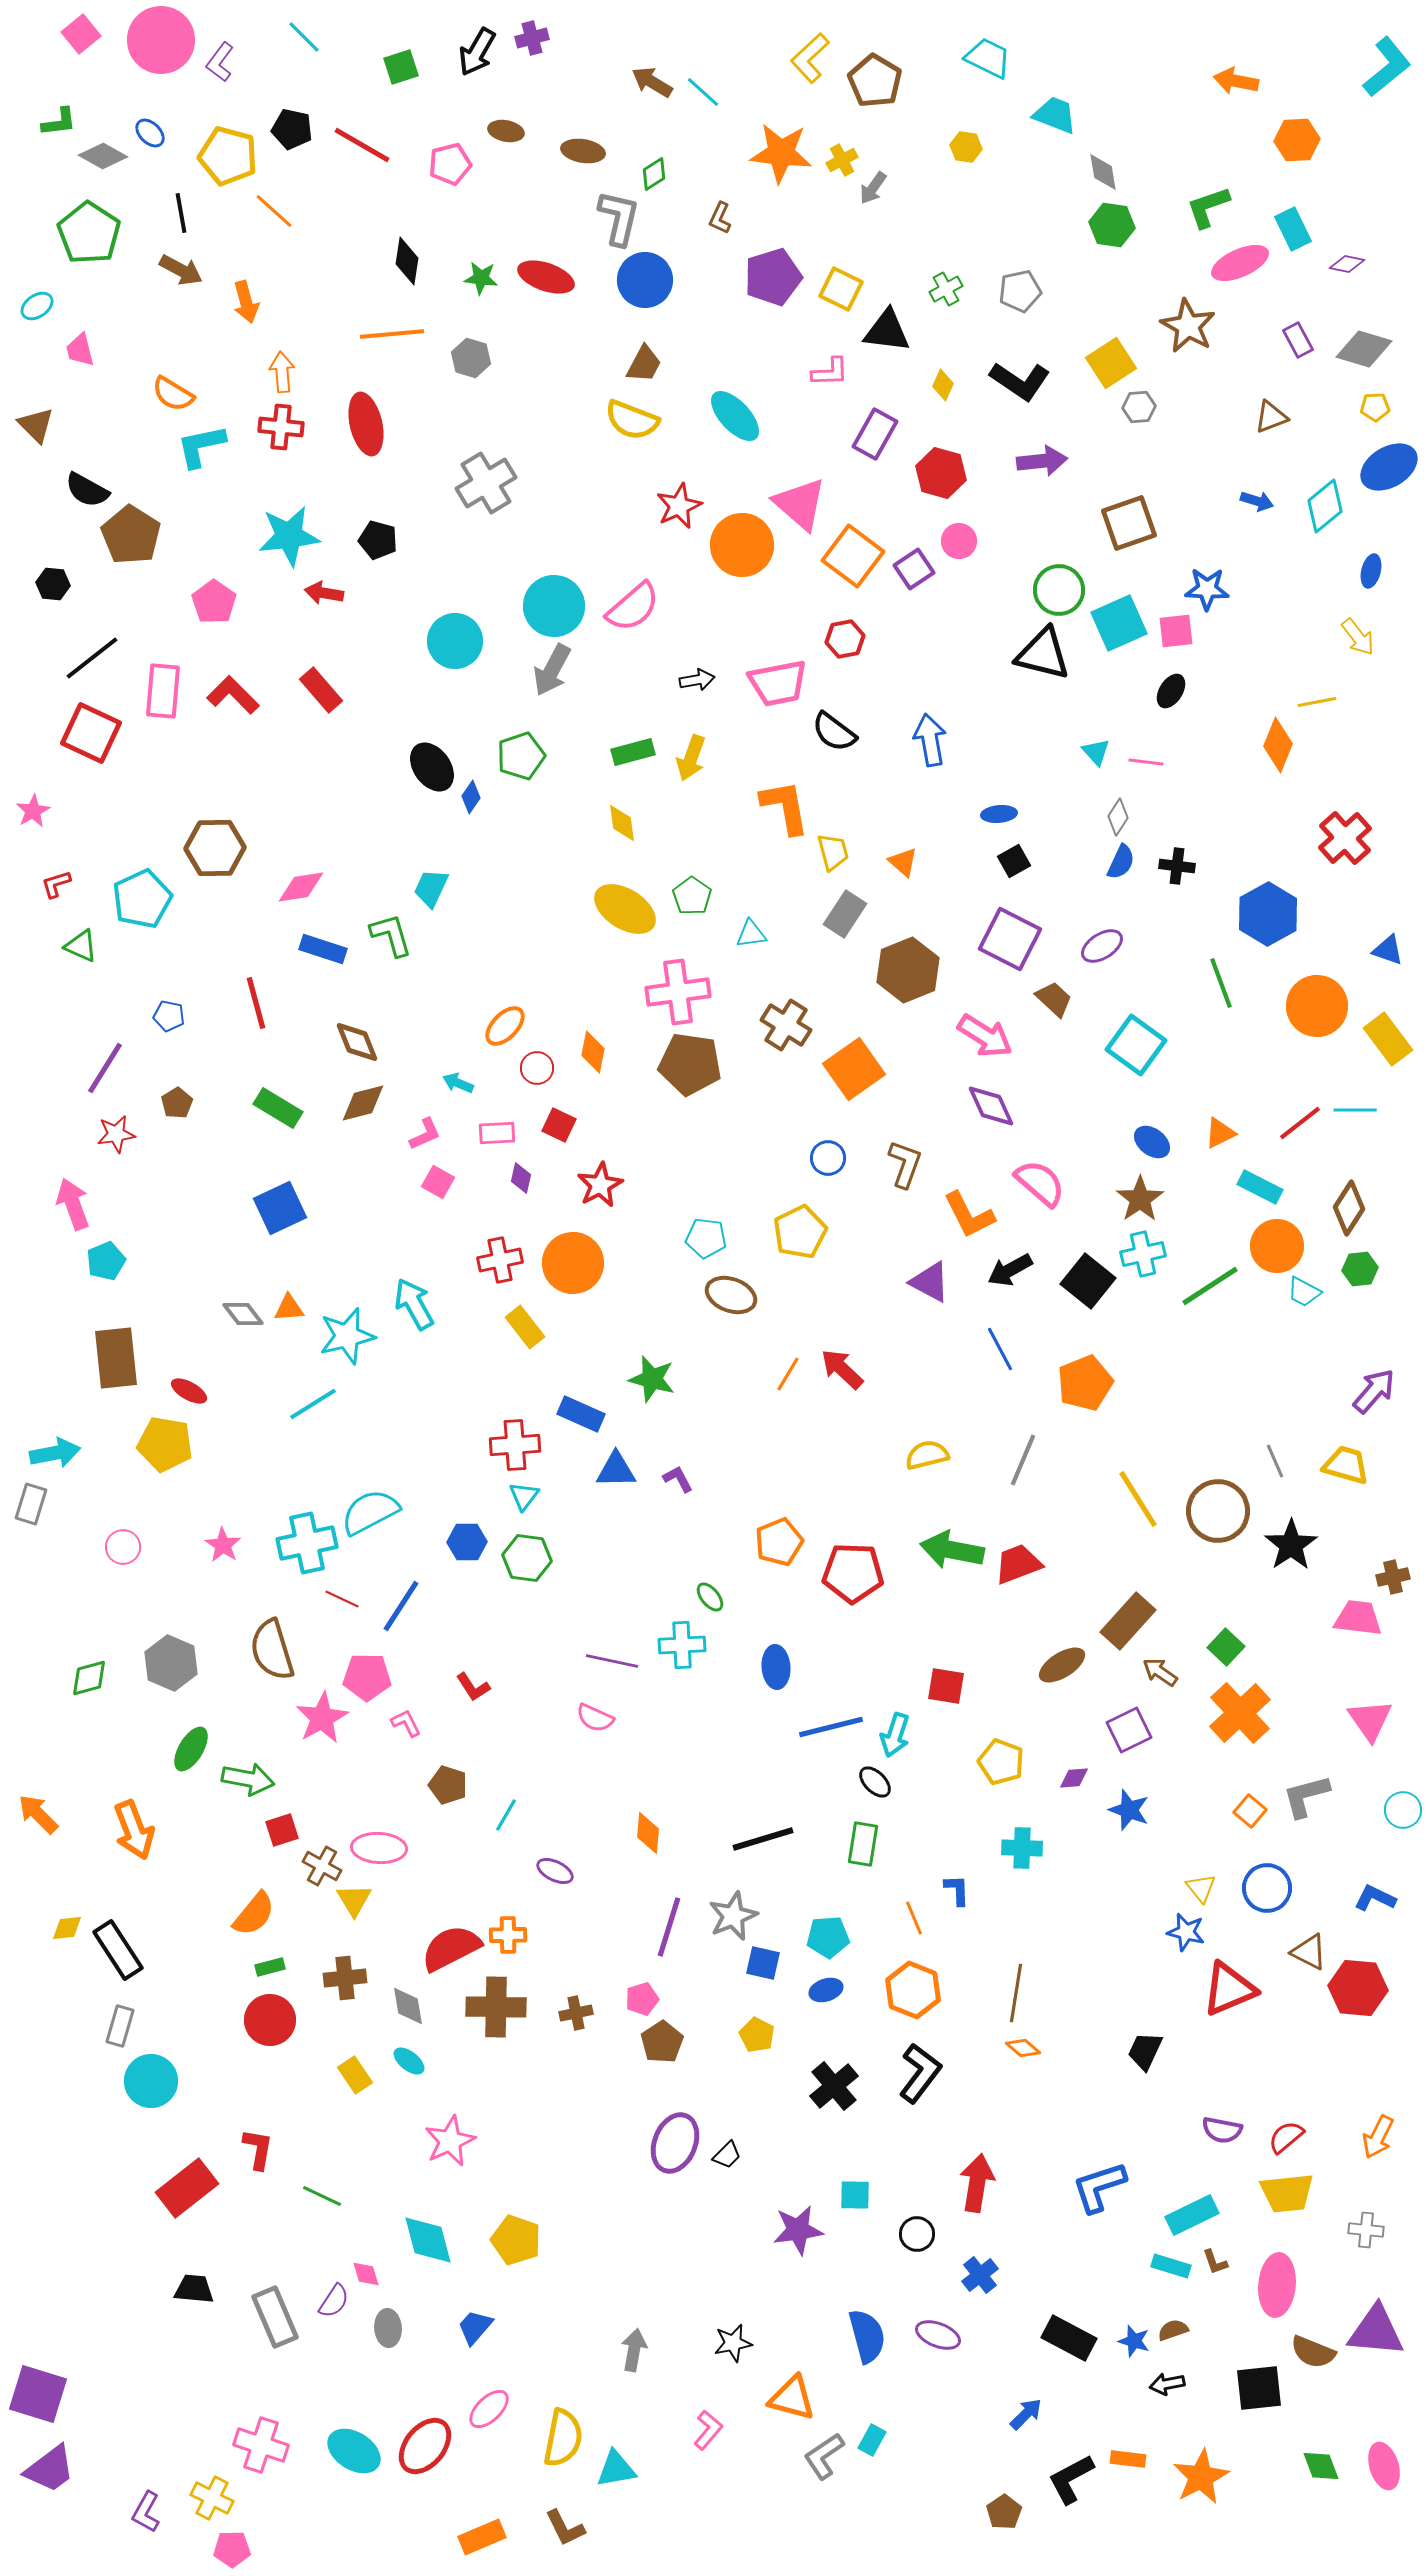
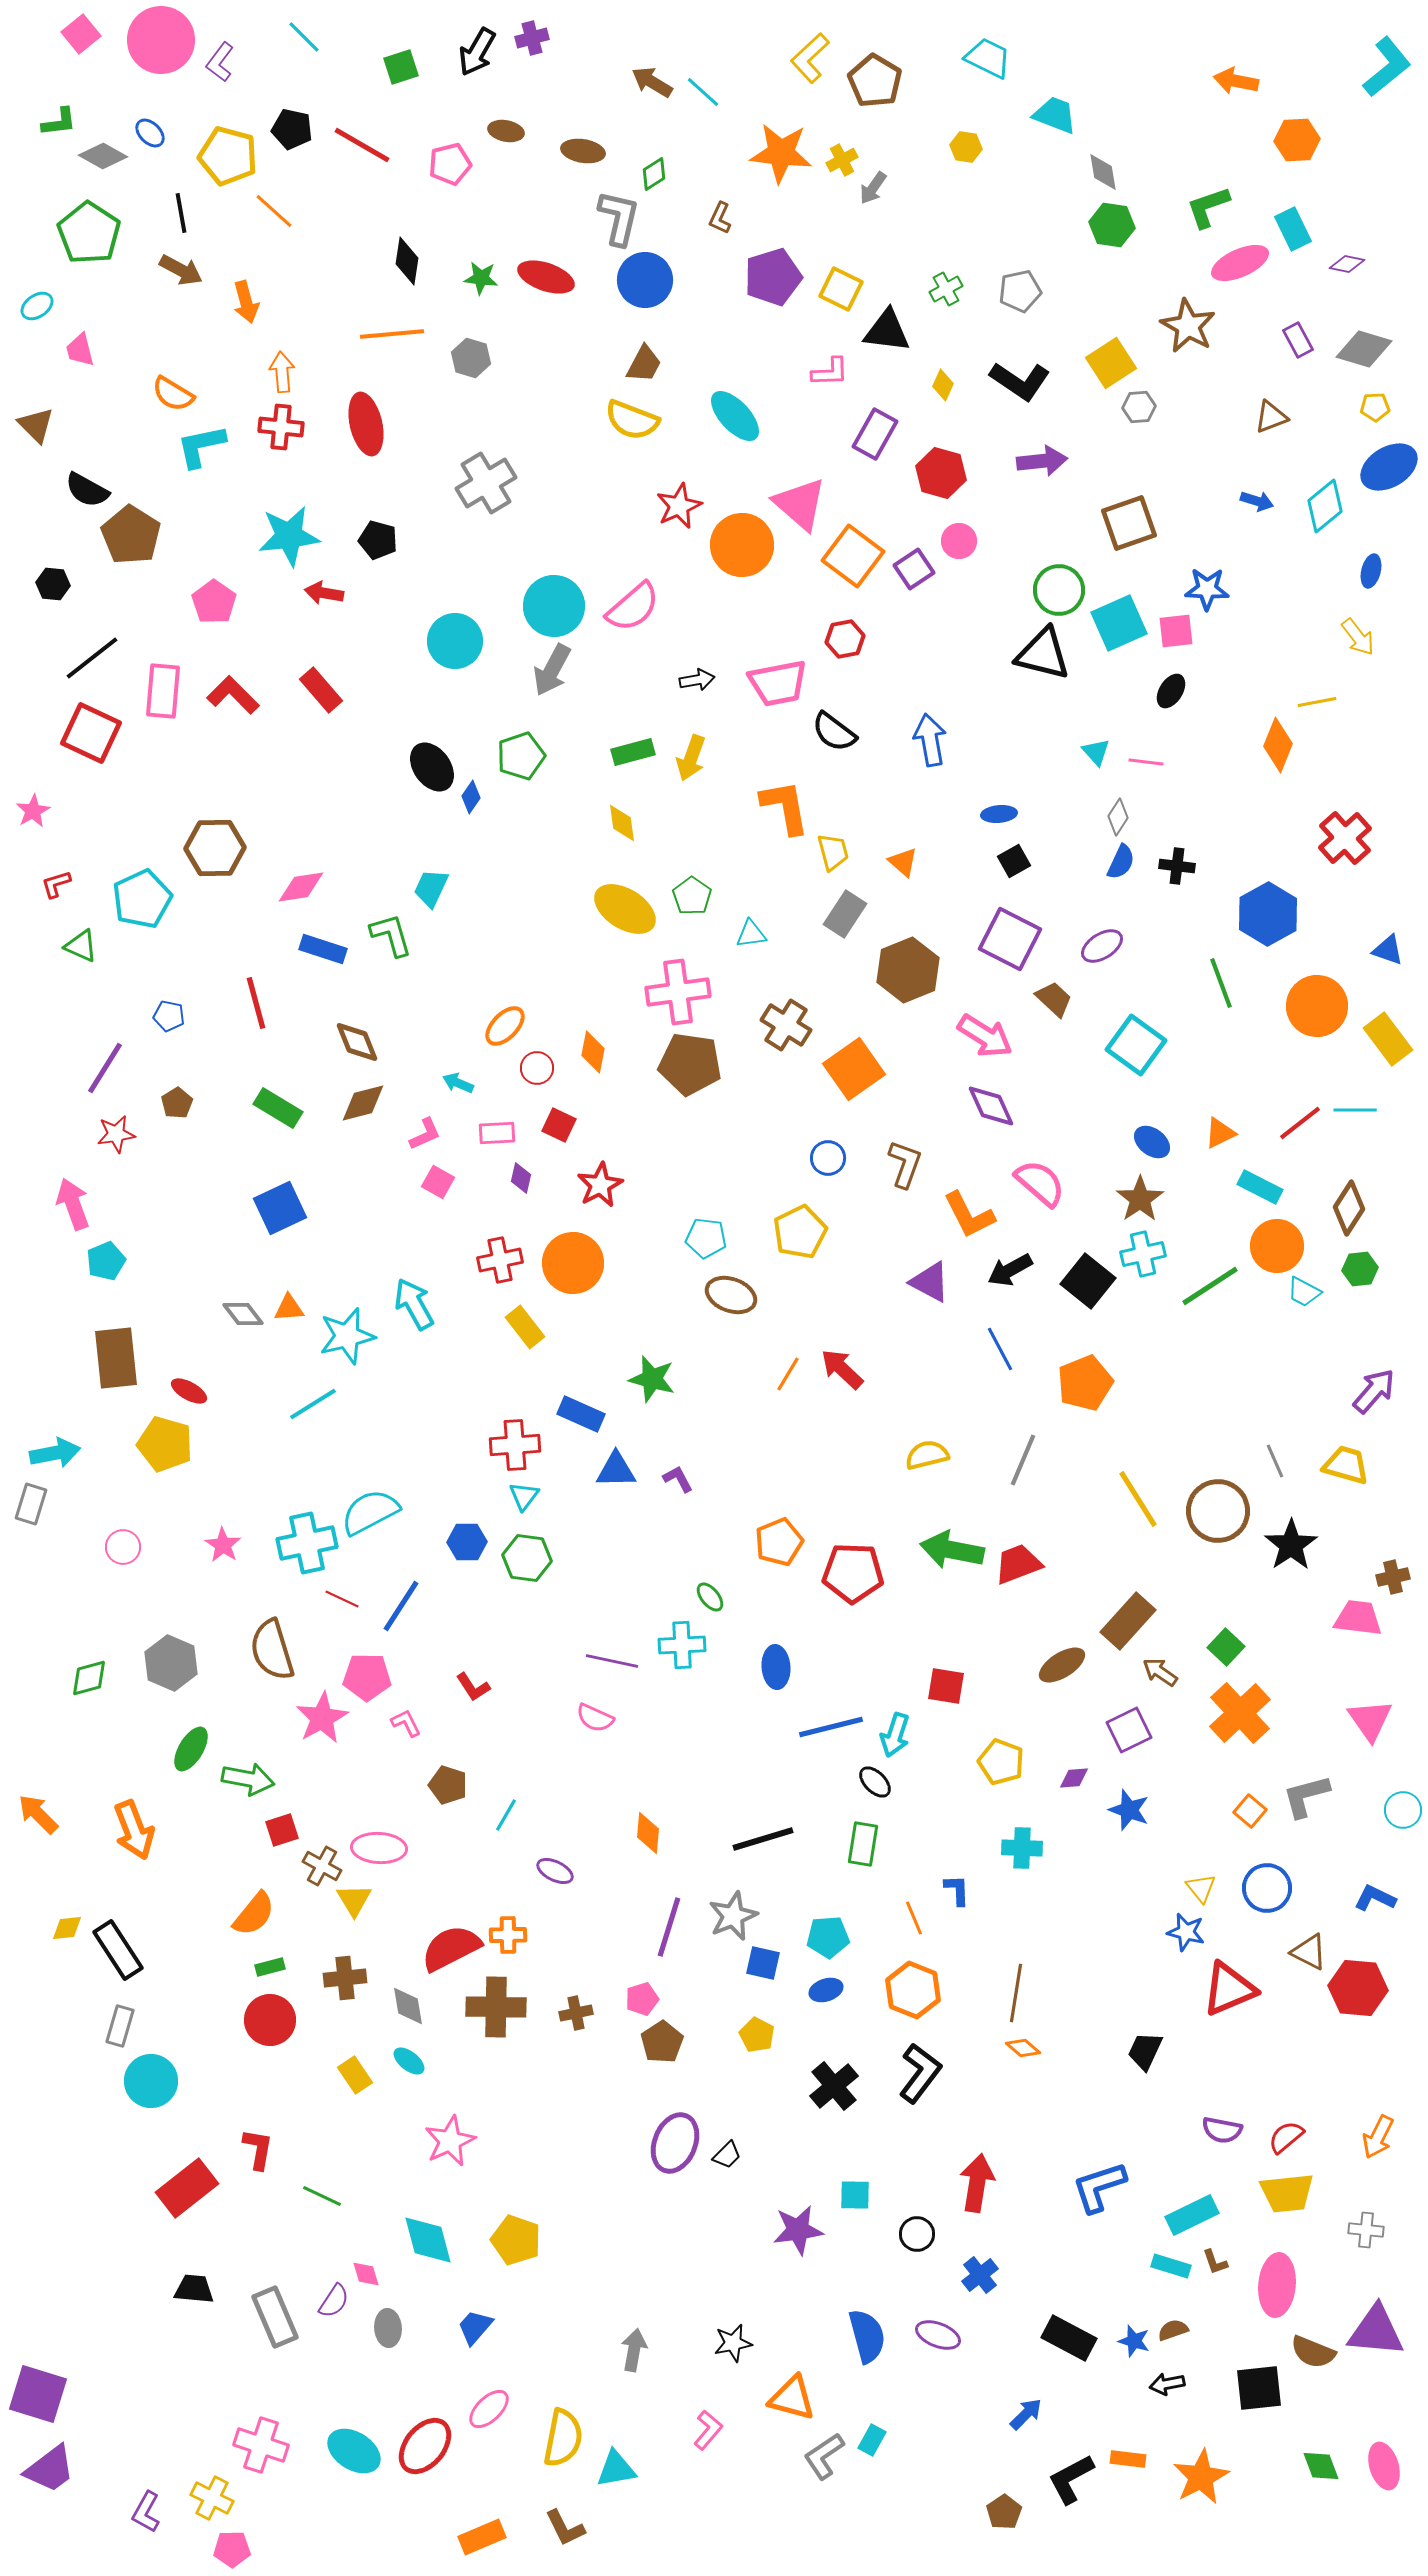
yellow pentagon at (165, 1444): rotated 6 degrees clockwise
